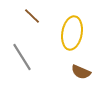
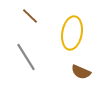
brown line: moved 2 px left
gray line: moved 4 px right
